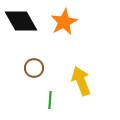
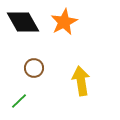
black diamond: moved 2 px right, 1 px down
yellow arrow: rotated 12 degrees clockwise
green line: moved 31 px left, 1 px down; rotated 42 degrees clockwise
